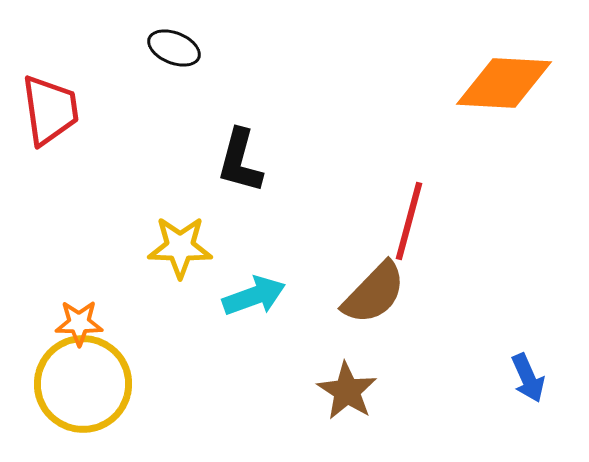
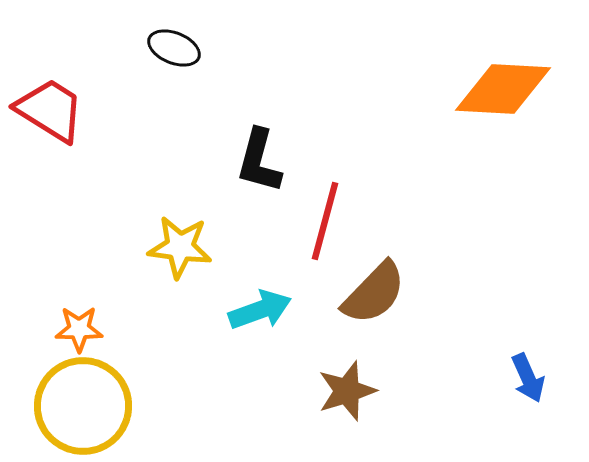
orange diamond: moved 1 px left, 6 px down
red trapezoid: rotated 50 degrees counterclockwise
black L-shape: moved 19 px right
red line: moved 84 px left
yellow star: rotated 6 degrees clockwise
cyan arrow: moved 6 px right, 14 px down
orange star: moved 6 px down
yellow circle: moved 22 px down
brown star: rotated 22 degrees clockwise
